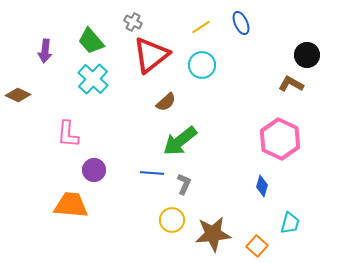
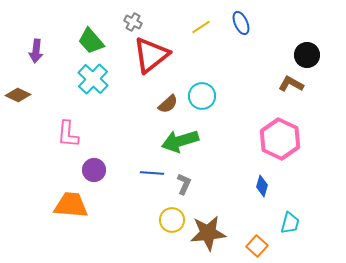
purple arrow: moved 9 px left
cyan circle: moved 31 px down
brown semicircle: moved 2 px right, 2 px down
green arrow: rotated 21 degrees clockwise
brown star: moved 5 px left, 1 px up
